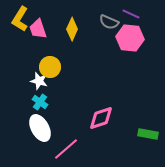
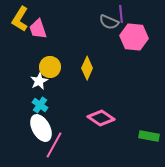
purple line: moved 10 px left; rotated 60 degrees clockwise
yellow diamond: moved 15 px right, 39 px down
pink hexagon: moved 4 px right, 1 px up
white star: rotated 30 degrees clockwise
cyan cross: moved 3 px down
pink diamond: rotated 52 degrees clockwise
white ellipse: moved 1 px right
green rectangle: moved 1 px right, 2 px down
pink line: moved 12 px left, 4 px up; rotated 20 degrees counterclockwise
